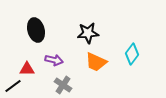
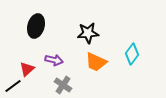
black ellipse: moved 4 px up; rotated 30 degrees clockwise
red triangle: rotated 42 degrees counterclockwise
